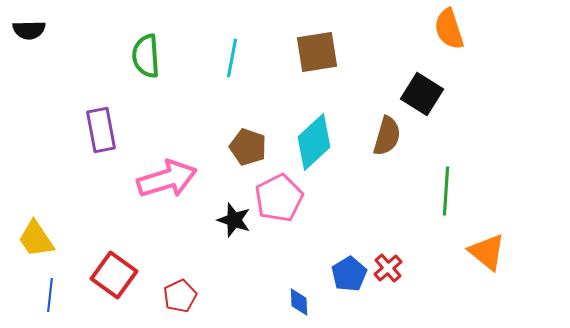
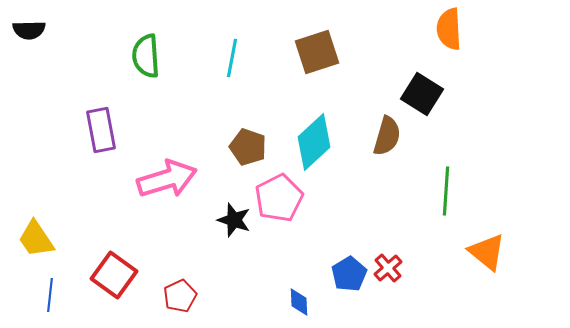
orange semicircle: rotated 15 degrees clockwise
brown square: rotated 9 degrees counterclockwise
